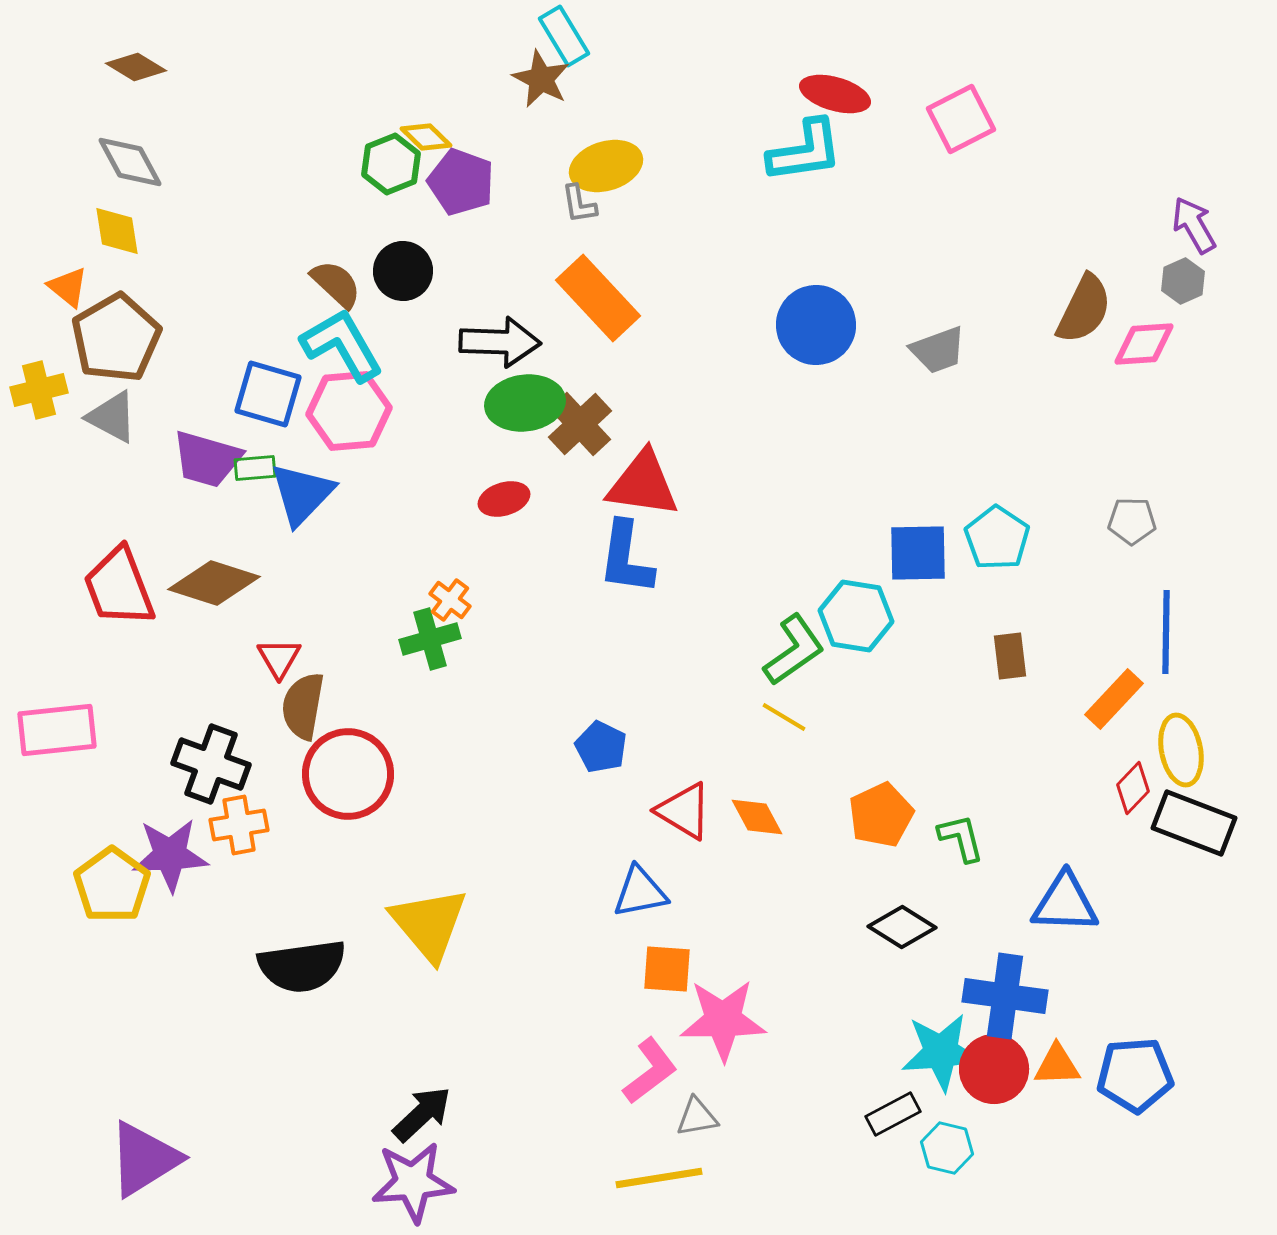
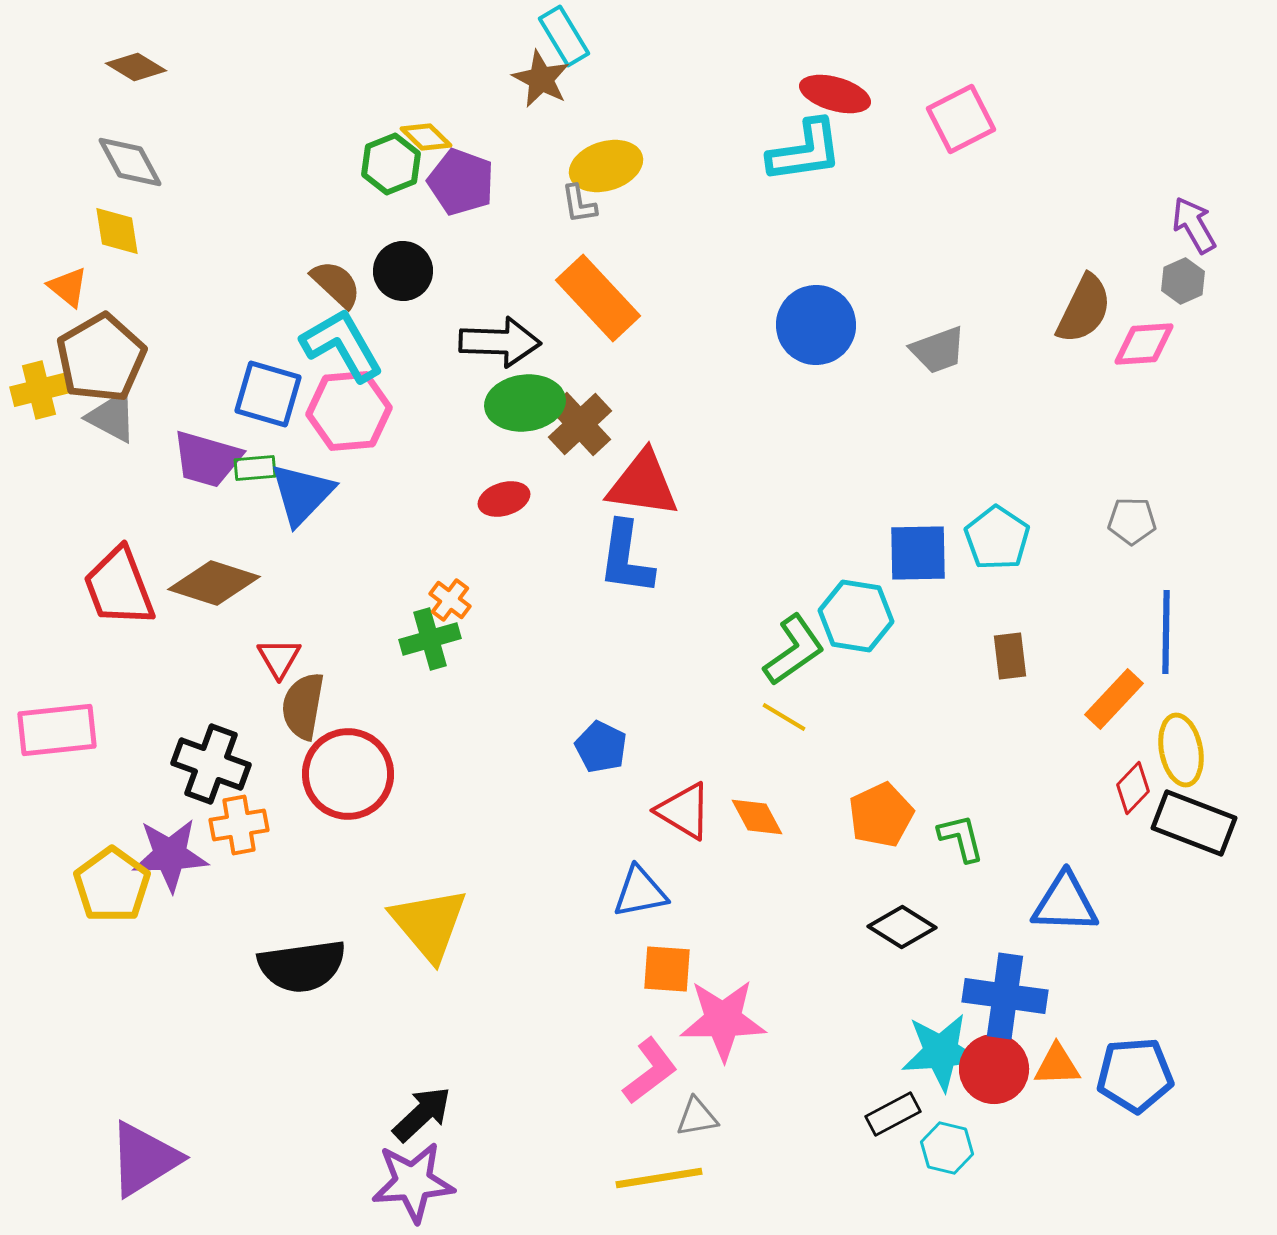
brown pentagon at (116, 338): moved 15 px left, 20 px down
